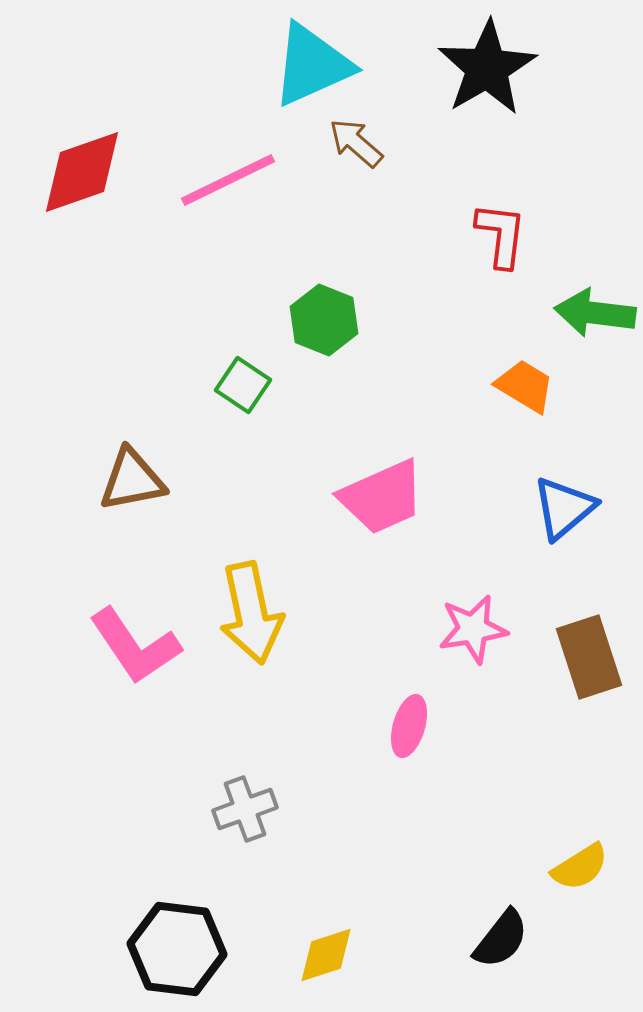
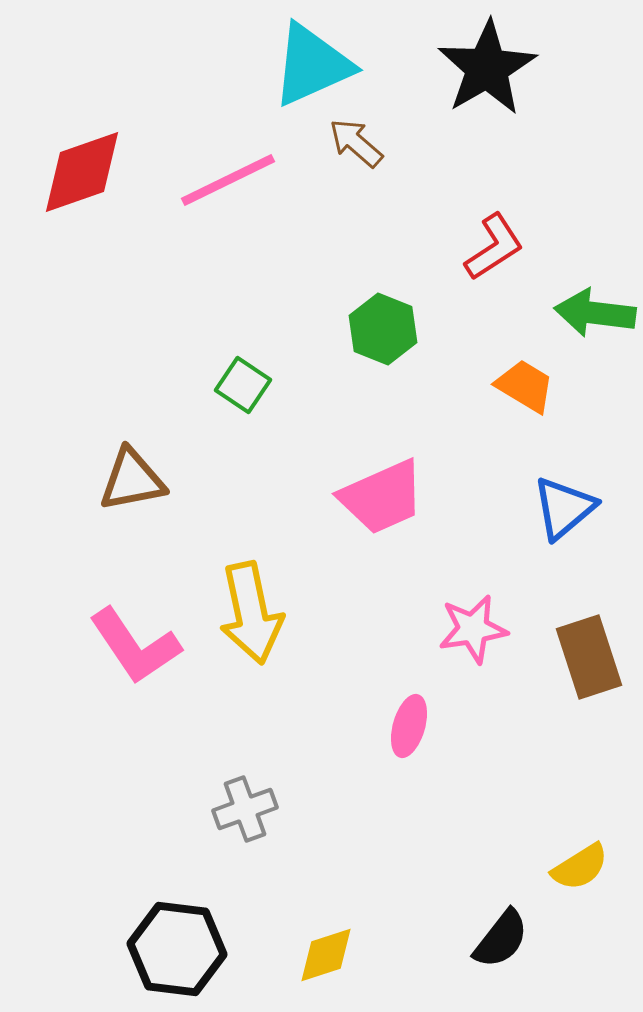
red L-shape: moved 7 px left, 12 px down; rotated 50 degrees clockwise
green hexagon: moved 59 px right, 9 px down
